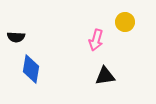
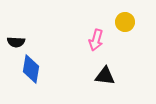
black semicircle: moved 5 px down
black triangle: rotated 15 degrees clockwise
